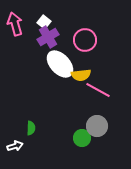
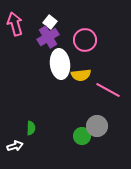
white square: moved 6 px right
white ellipse: rotated 36 degrees clockwise
pink line: moved 10 px right
green circle: moved 2 px up
